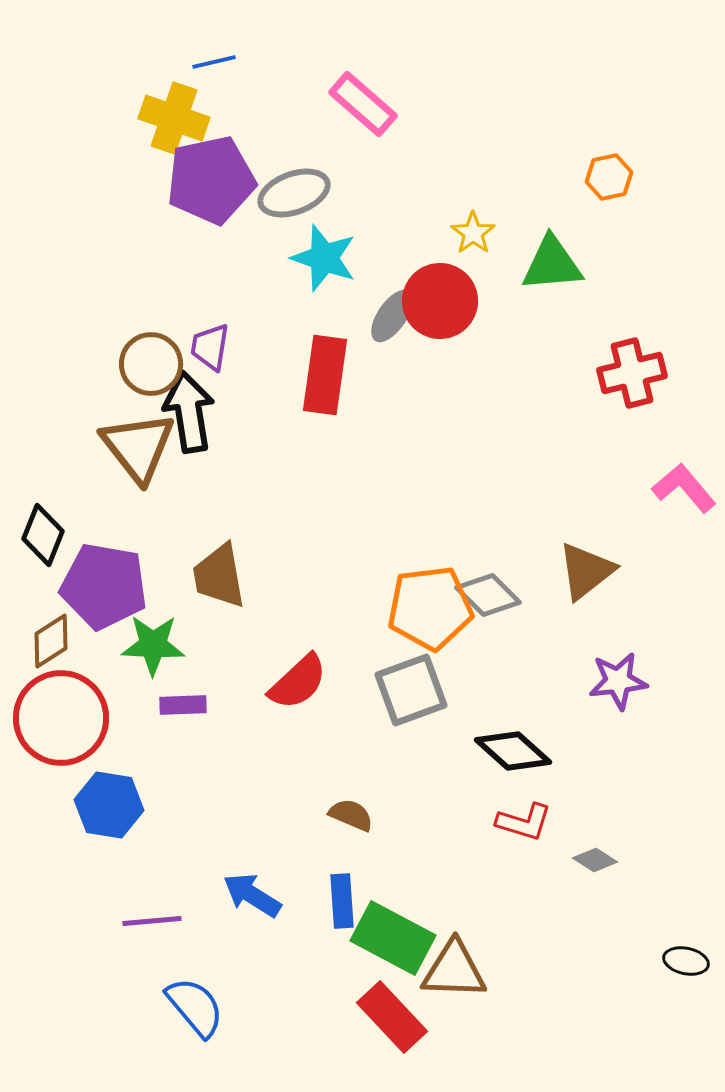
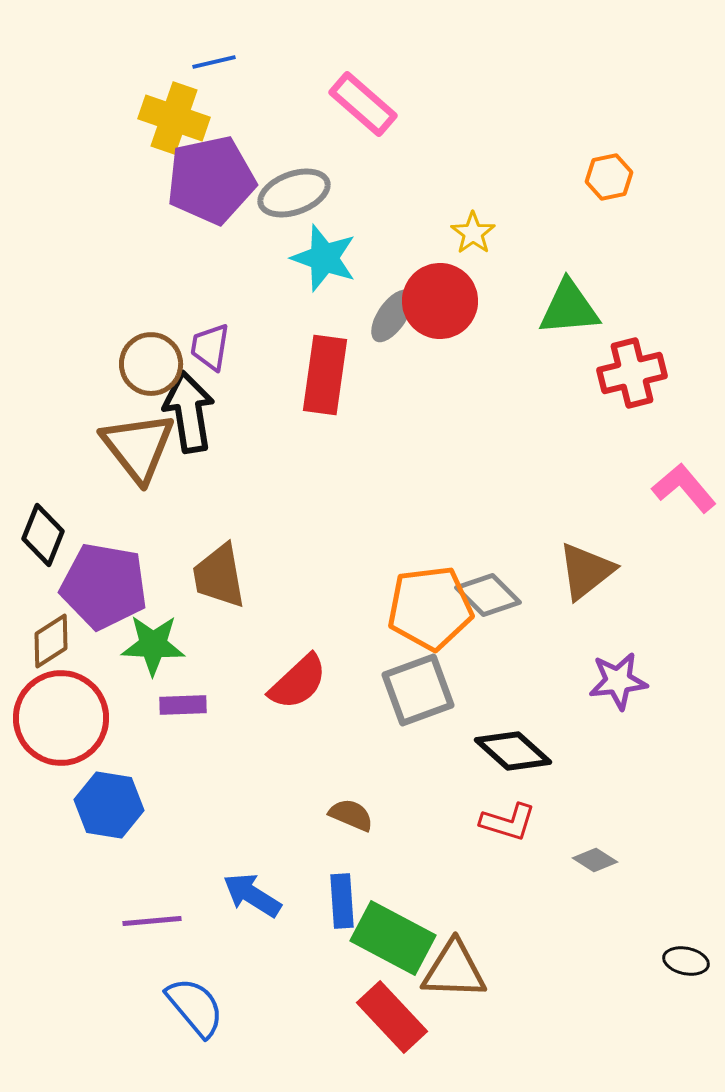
green triangle at (552, 264): moved 17 px right, 44 px down
gray square at (411, 690): moved 7 px right
red L-shape at (524, 822): moved 16 px left
